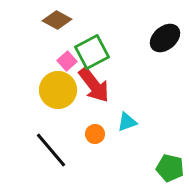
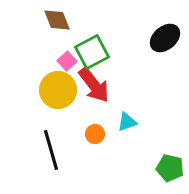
brown diamond: rotated 40 degrees clockwise
black line: rotated 24 degrees clockwise
